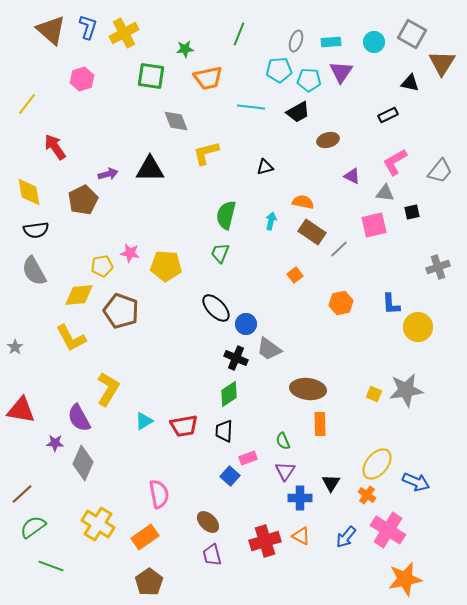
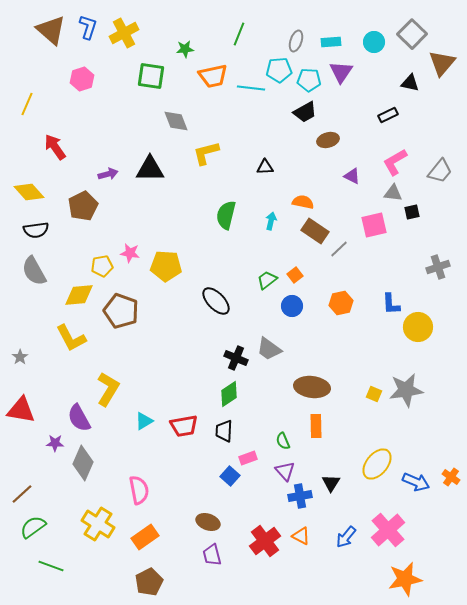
gray square at (412, 34): rotated 16 degrees clockwise
brown triangle at (442, 63): rotated 8 degrees clockwise
orange trapezoid at (208, 78): moved 5 px right, 2 px up
yellow line at (27, 104): rotated 15 degrees counterclockwise
cyan line at (251, 107): moved 19 px up
black trapezoid at (298, 112): moved 7 px right
black triangle at (265, 167): rotated 12 degrees clockwise
yellow diamond at (29, 192): rotated 32 degrees counterclockwise
gray triangle at (385, 193): moved 8 px right
brown pentagon at (83, 200): moved 6 px down
brown rectangle at (312, 232): moved 3 px right, 1 px up
green trapezoid at (220, 253): moved 47 px right, 27 px down; rotated 30 degrees clockwise
black ellipse at (216, 308): moved 7 px up
blue circle at (246, 324): moved 46 px right, 18 px up
gray star at (15, 347): moved 5 px right, 10 px down
brown ellipse at (308, 389): moved 4 px right, 2 px up
orange rectangle at (320, 424): moved 4 px left, 2 px down
purple triangle at (285, 471): rotated 15 degrees counterclockwise
pink semicircle at (159, 494): moved 20 px left, 4 px up
orange cross at (367, 495): moved 84 px right, 18 px up
blue cross at (300, 498): moved 2 px up; rotated 10 degrees counterclockwise
brown ellipse at (208, 522): rotated 25 degrees counterclockwise
pink cross at (388, 530): rotated 16 degrees clockwise
red cross at (265, 541): rotated 20 degrees counterclockwise
brown pentagon at (149, 582): rotated 8 degrees clockwise
